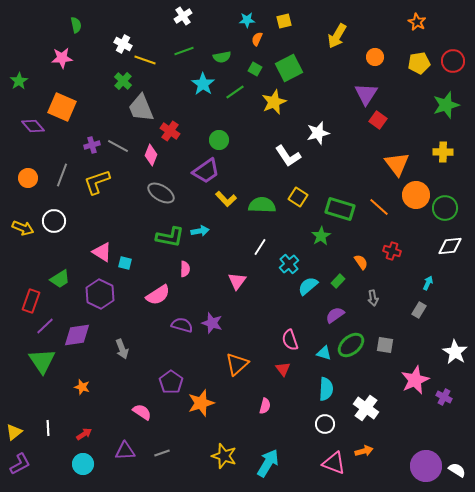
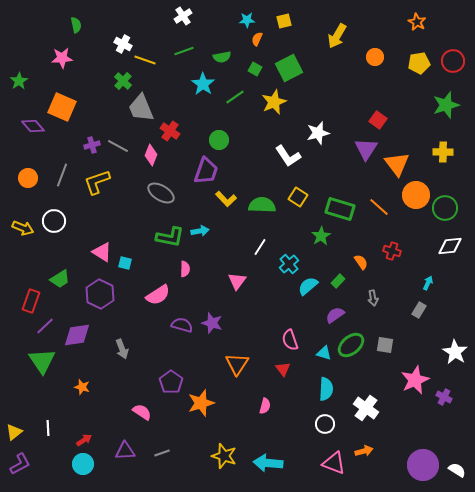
green line at (235, 92): moved 5 px down
purple triangle at (366, 94): moved 55 px down
purple trapezoid at (206, 171): rotated 36 degrees counterclockwise
orange triangle at (237, 364): rotated 15 degrees counterclockwise
red arrow at (84, 434): moved 6 px down
cyan arrow at (268, 463): rotated 116 degrees counterclockwise
purple circle at (426, 466): moved 3 px left, 1 px up
